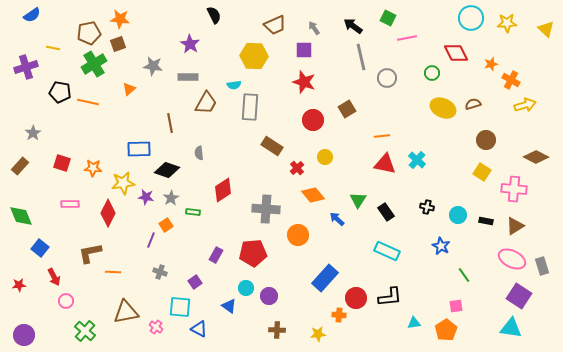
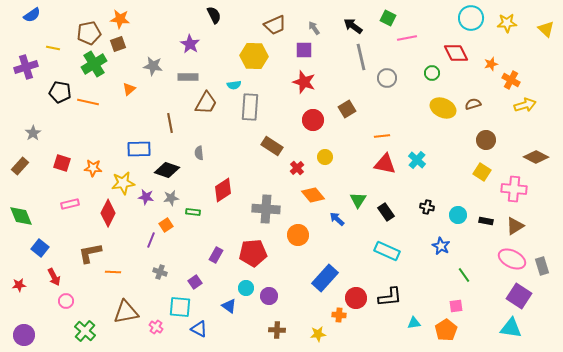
gray star at (171, 198): rotated 21 degrees clockwise
pink rectangle at (70, 204): rotated 12 degrees counterclockwise
